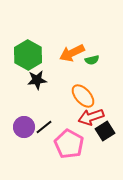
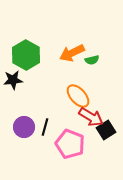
green hexagon: moved 2 px left
black star: moved 24 px left
orange ellipse: moved 5 px left
red arrow: rotated 130 degrees counterclockwise
black line: moved 1 px right; rotated 36 degrees counterclockwise
black square: moved 1 px right, 1 px up
pink pentagon: moved 1 px right; rotated 8 degrees counterclockwise
